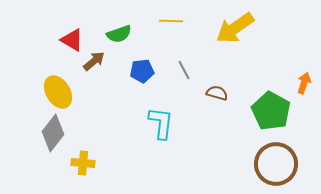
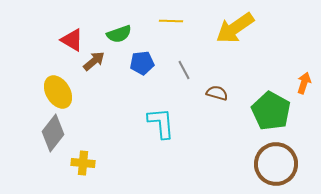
blue pentagon: moved 8 px up
cyan L-shape: rotated 12 degrees counterclockwise
